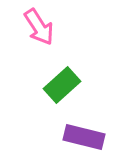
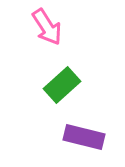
pink arrow: moved 8 px right
